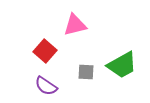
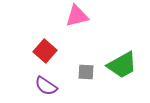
pink triangle: moved 2 px right, 9 px up
